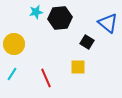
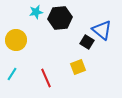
blue triangle: moved 6 px left, 7 px down
yellow circle: moved 2 px right, 4 px up
yellow square: rotated 21 degrees counterclockwise
